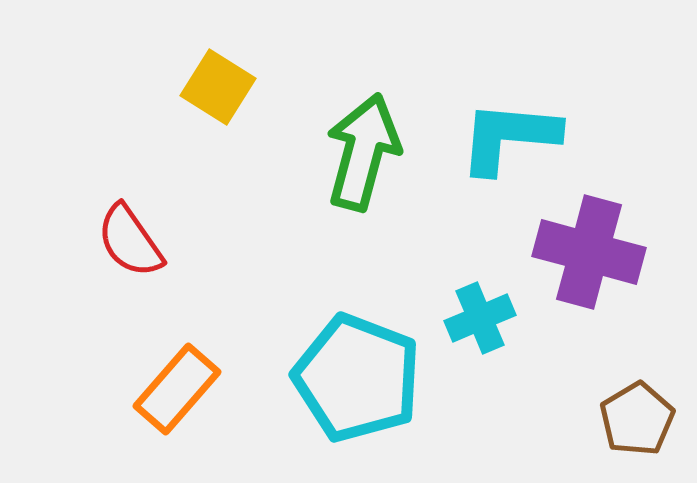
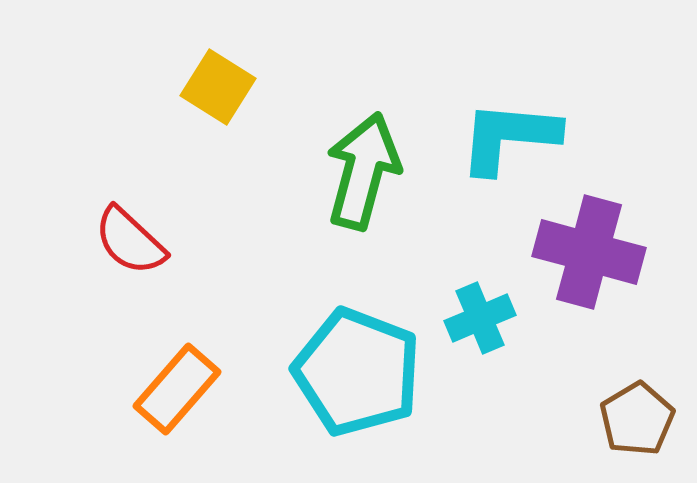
green arrow: moved 19 px down
red semicircle: rotated 12 degrees counterclockwise
cyan pentagon: moved 6 px up
